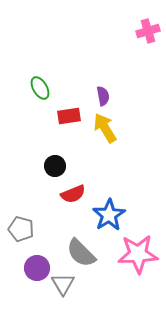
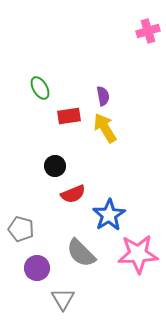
gray triangle: moved 15 px down
